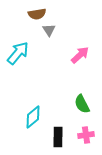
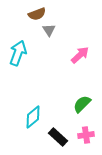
brown semicircle: rotated 12 degrees counterclockwise
cyan arrow: rotated 20 degrees counterclockwise
green semicircle: rotated 72 degrees clockwise
black rectangle: rotated 48 degrees counterclockwise
